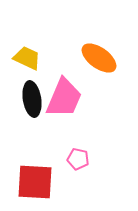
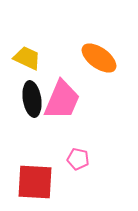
pink trapezoid: moved 2 px left, 2 px down
